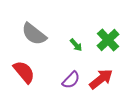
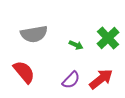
gray semicircle: rotated 48 degrees counterclockwise
green cross: moved 2 px up
green arrow: rotated 24 degrees counterclockwise
